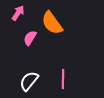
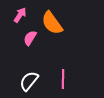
pink arrow: moved 2 px right, 2 px down
